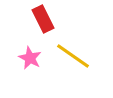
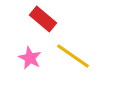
red rectangle: rotated 24 degrees counterclockwise
